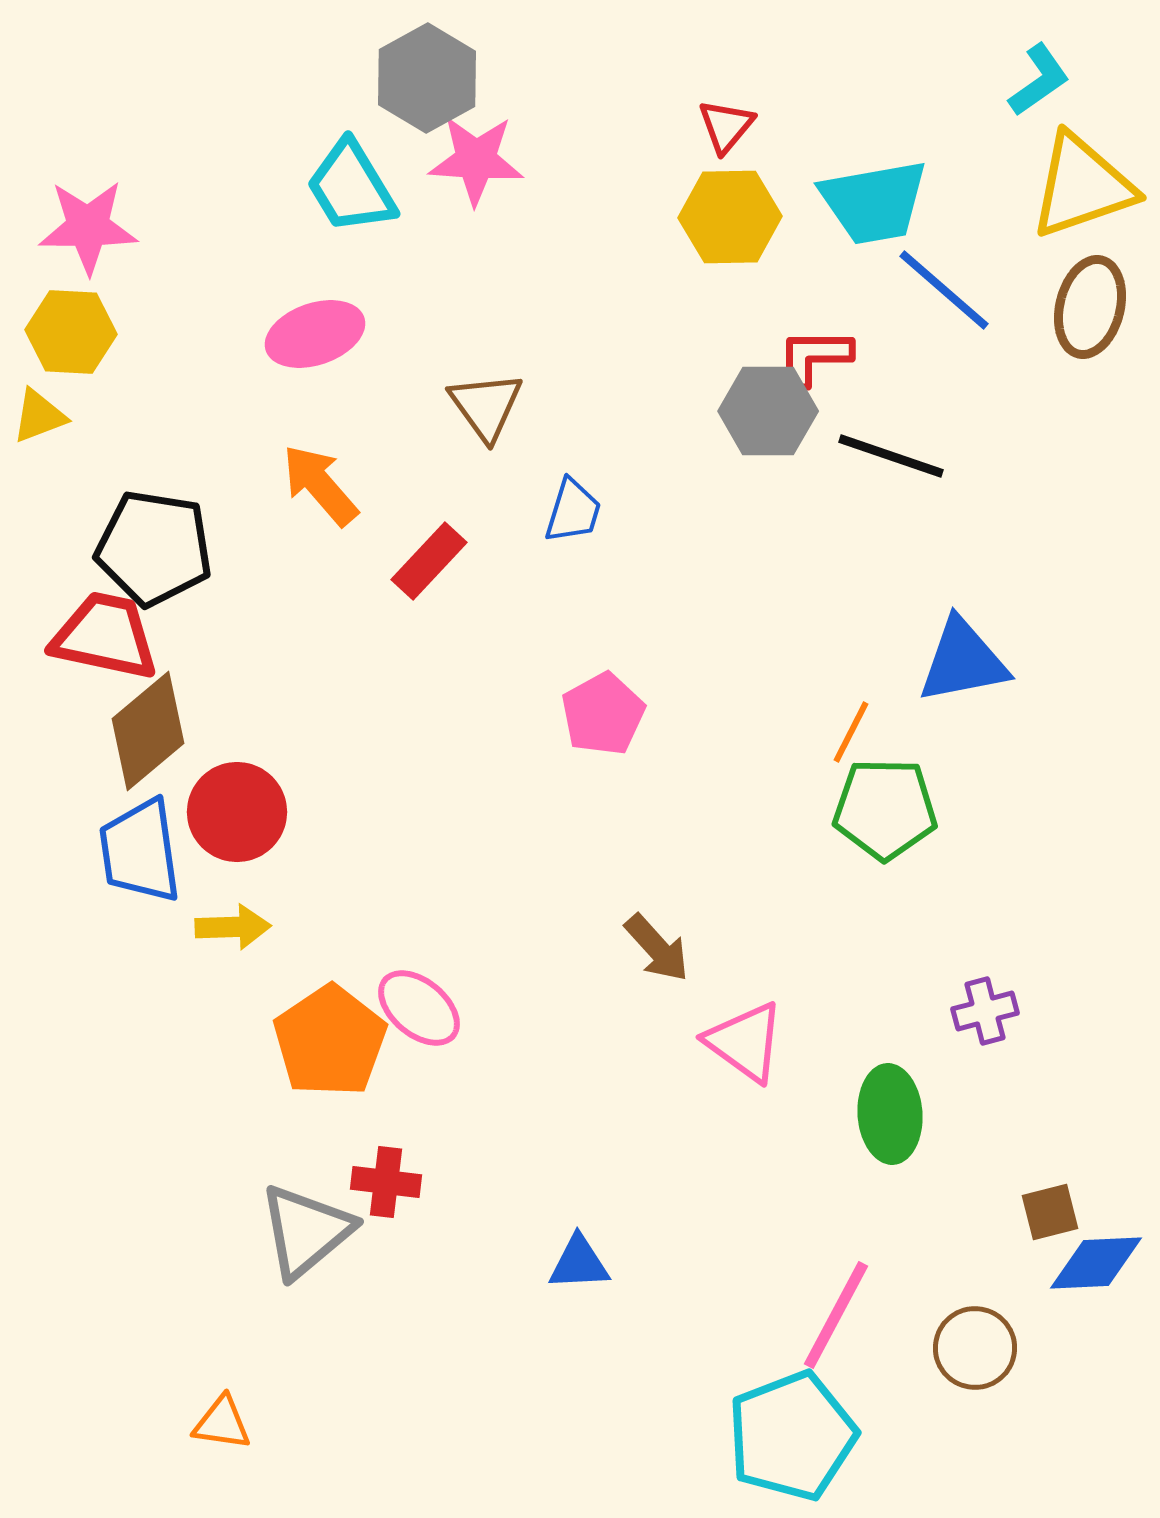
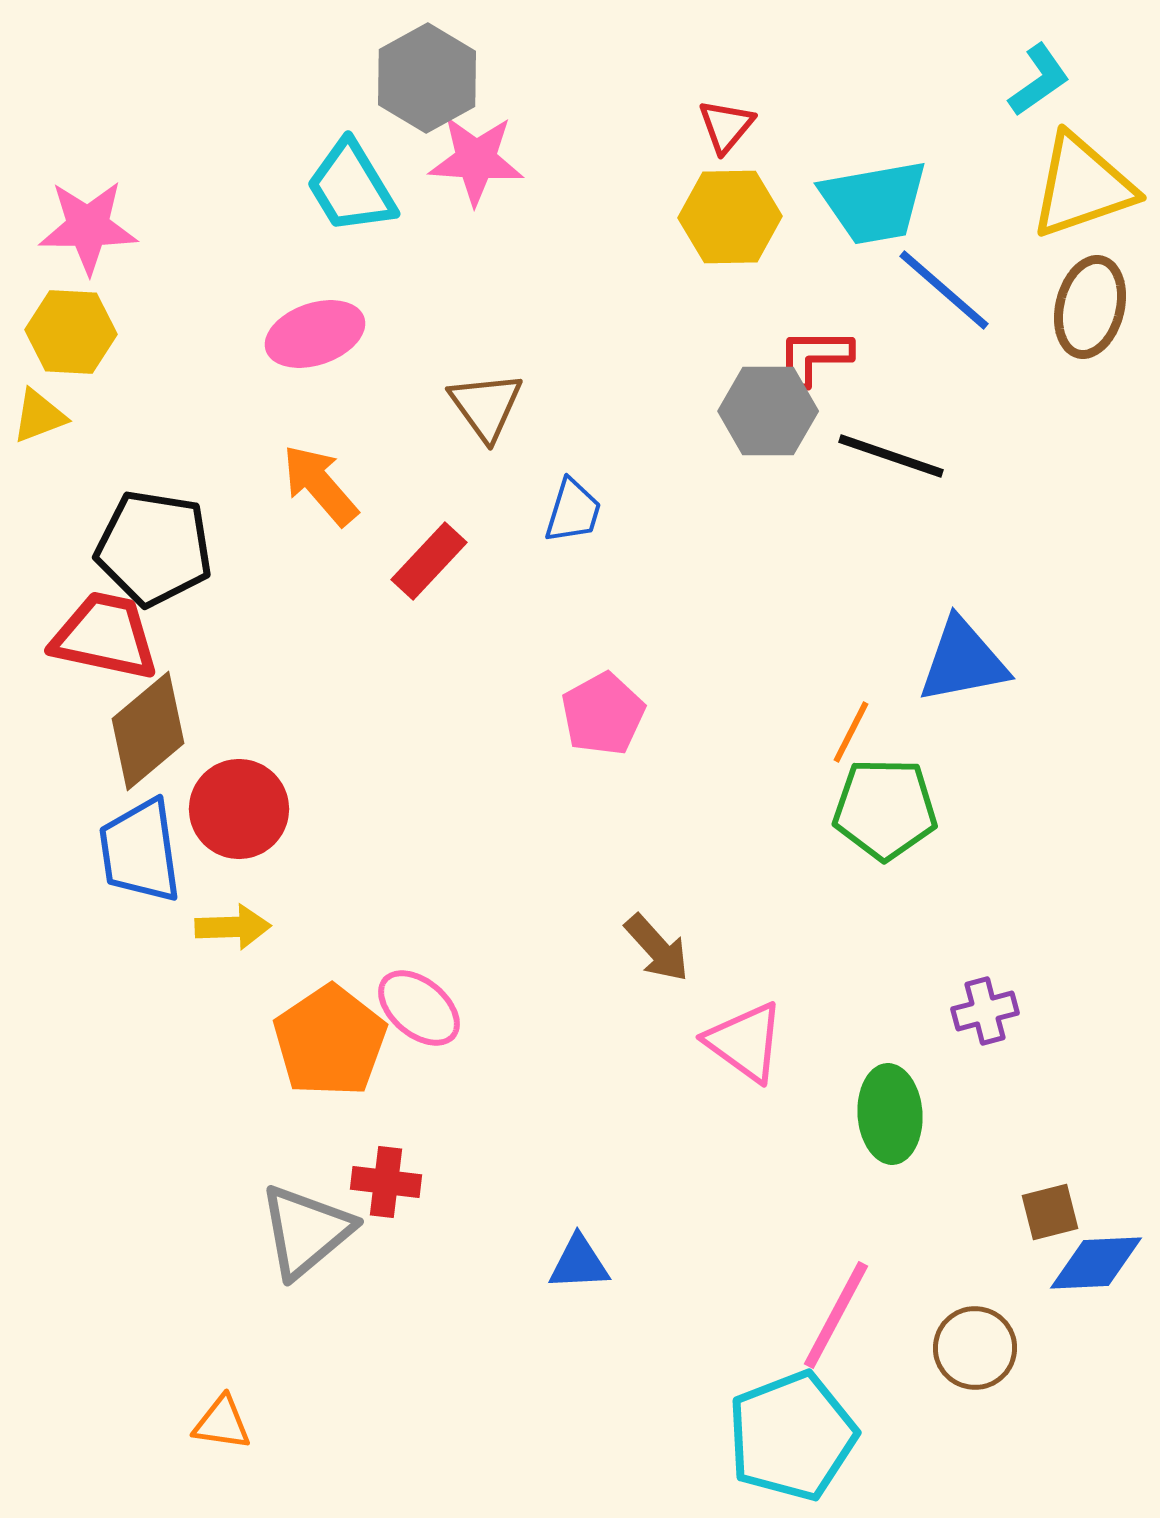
red circle at (237, 812): moved 2 px right, 3 px up
